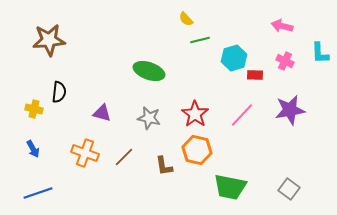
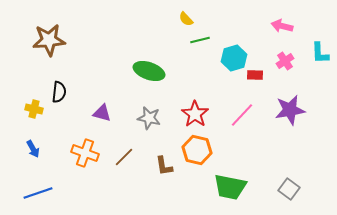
pink cross: rotated 30 degrees clockwise
